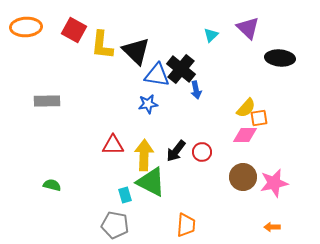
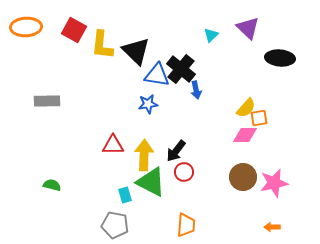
red circle: moved 18 px left, 20 px down
